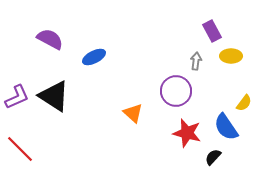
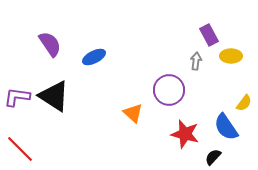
purple rectangle: moved 3 px left, 4 px down
purple semicircle: moved 5 px down; rotated 28 degrees clockwise
purple circle: moved 7 px left, 1 px up
purple L-shape: rotated 148 degrees counterclockwise
red star: moved 2 px left, 1 px down
